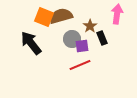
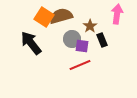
orange square: rotated 12 degrees clockwise
black rectangle: moved 2 px down
purple square: rotated 16 degrees clockwise
